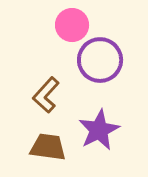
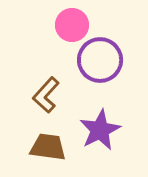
purple star: moved 1 px right
